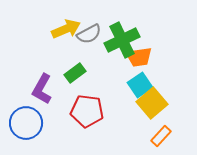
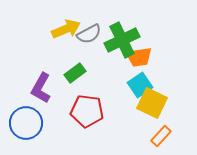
purple L-shape: moved 1 px left, 1 px up
yellow square: rotated 24 degrees counterclockwise
